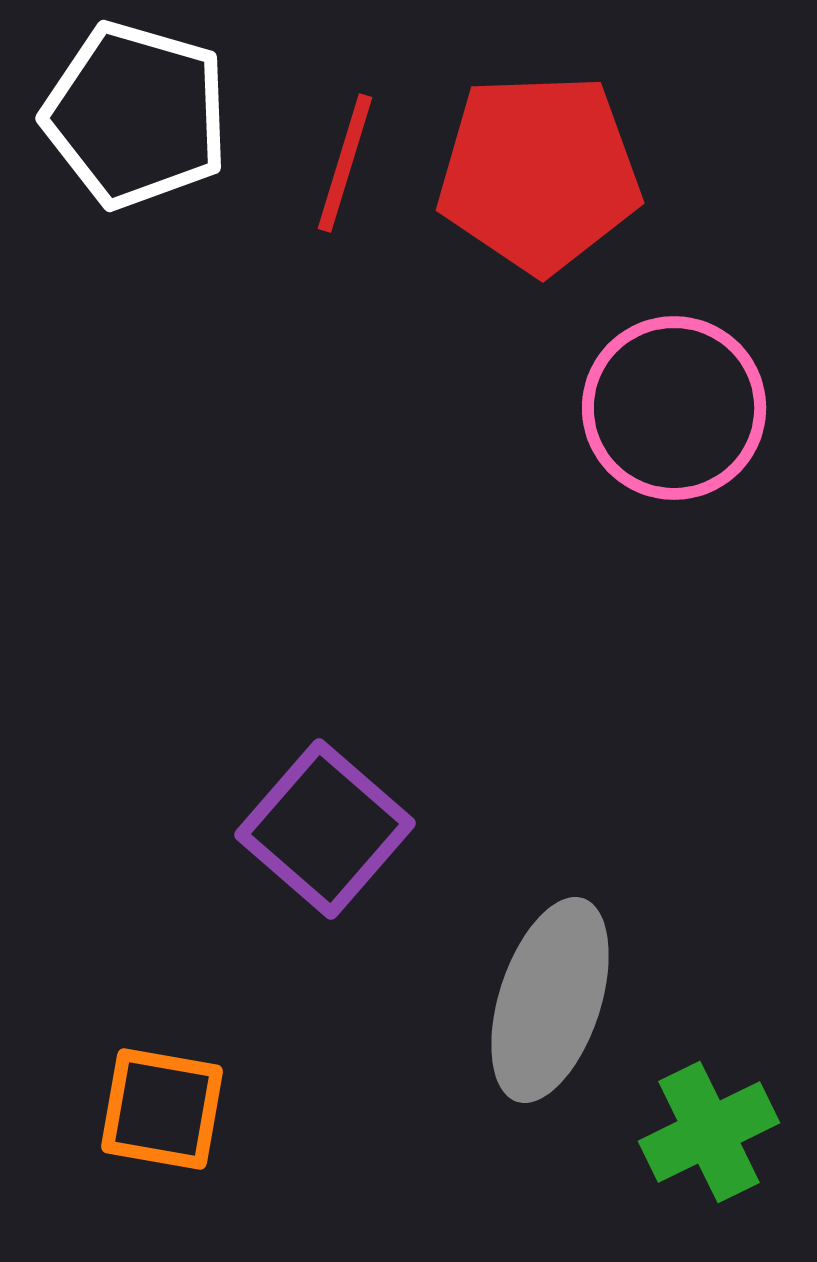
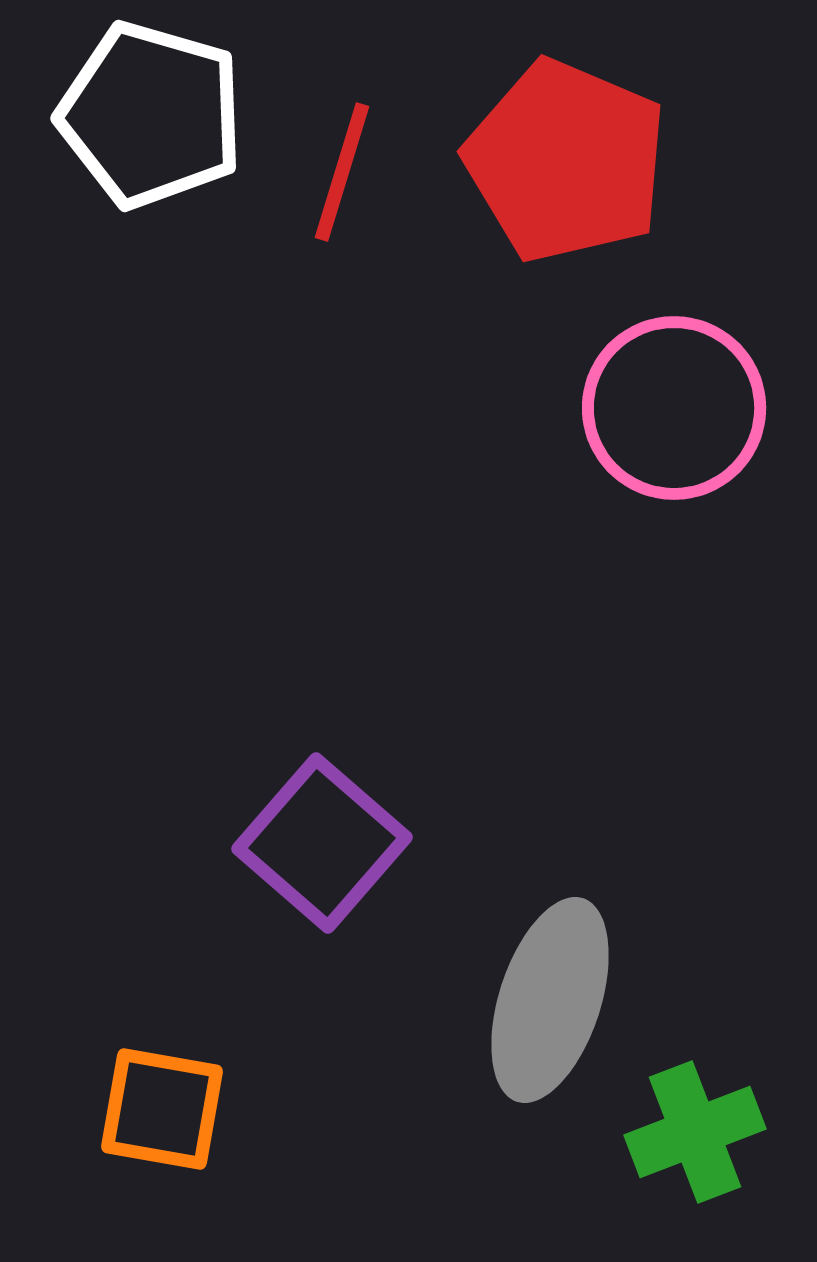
white pentagon: moved 15 px right
red line: moved 3 px left, 9 px down
red pentagon: moved 27 px right, 12 px up; rotated 25 degrees clockwise
purple square: moved 3 px left, 14 px down
green cross: moved 14 px left; rotated 5 degrees clockwise
